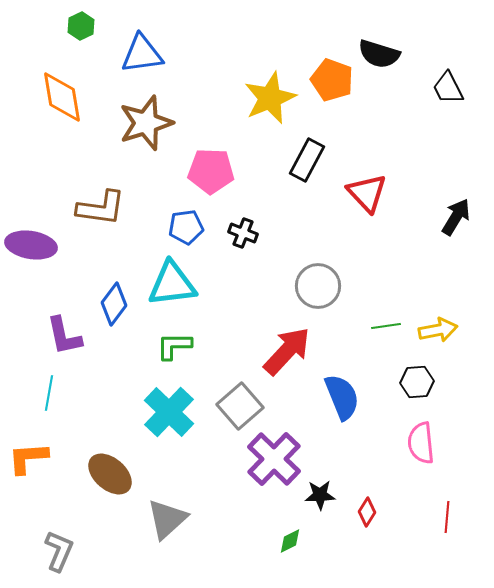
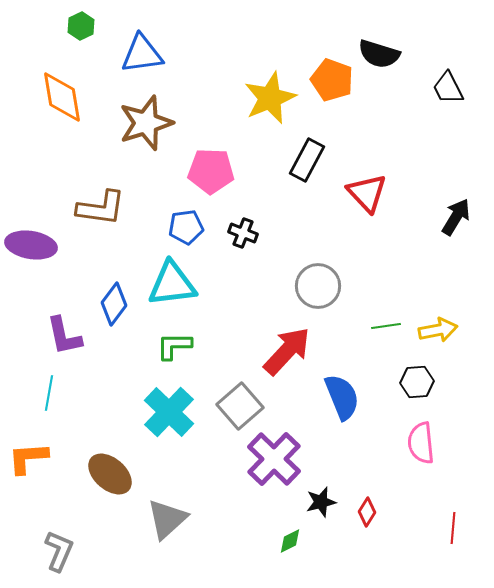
black star: moved 1 px right, 7 px down; rotated 12 degrees counterclockwise
red line: moved 6 px right, 11 px down
